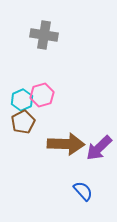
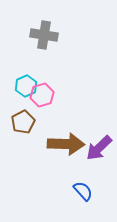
cyan hexagon: moved 4 px right, 14 px up
